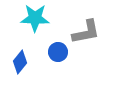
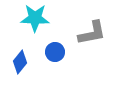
gray L-shape: moved 6 px right, 1 px down
blue circle: moved 3 px left
